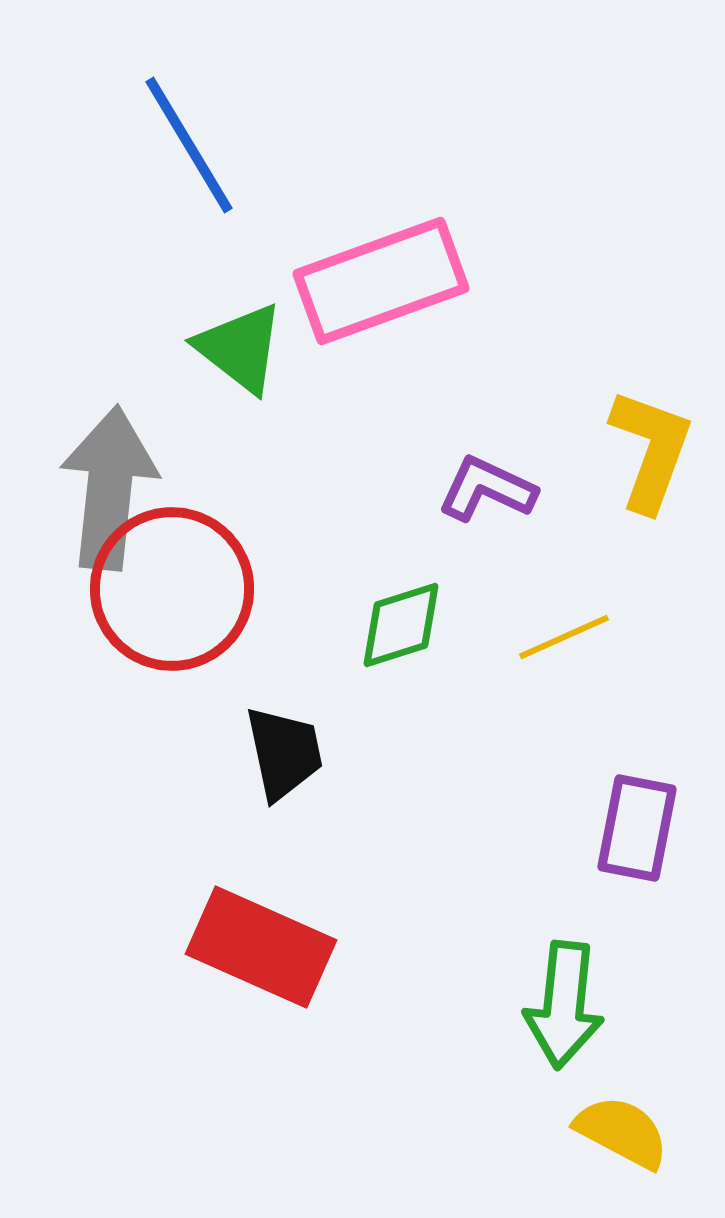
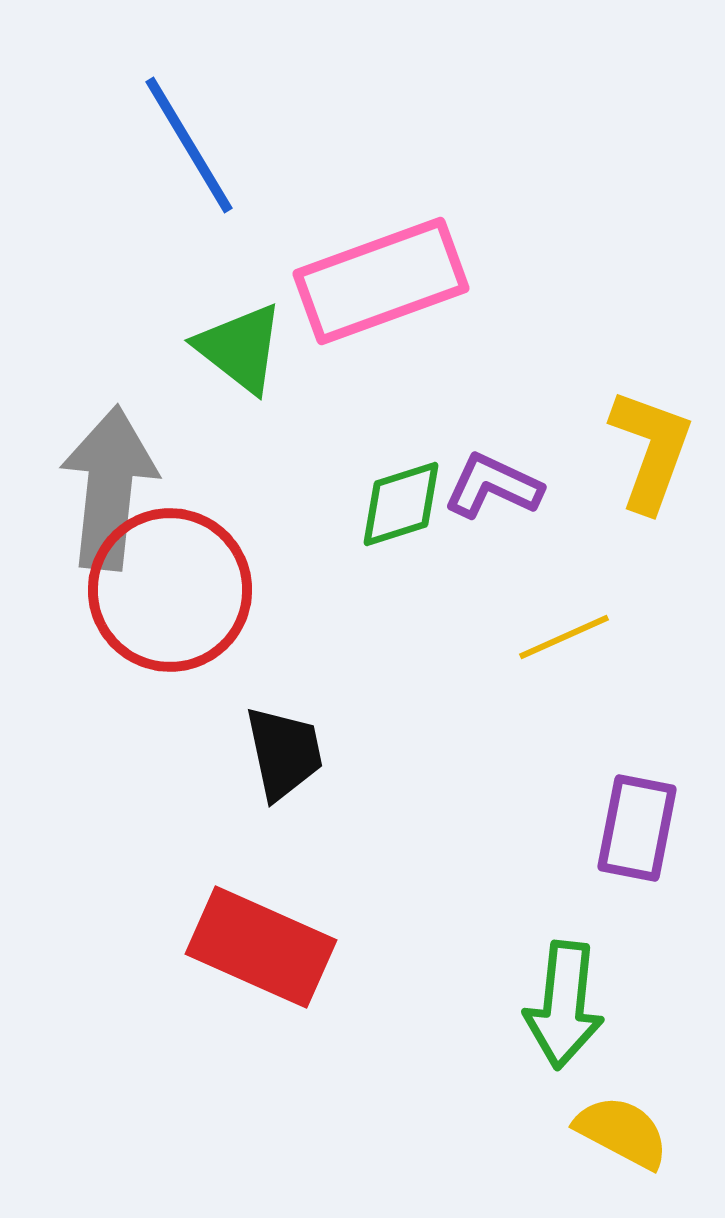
purple L-shape: moved 6 px right, 3 px up
red circle: moved 2 px left, 1 px down
green diamond: moved 121 px up
